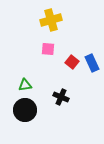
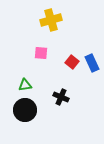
pink square: moved 7 px left, 4 px down
